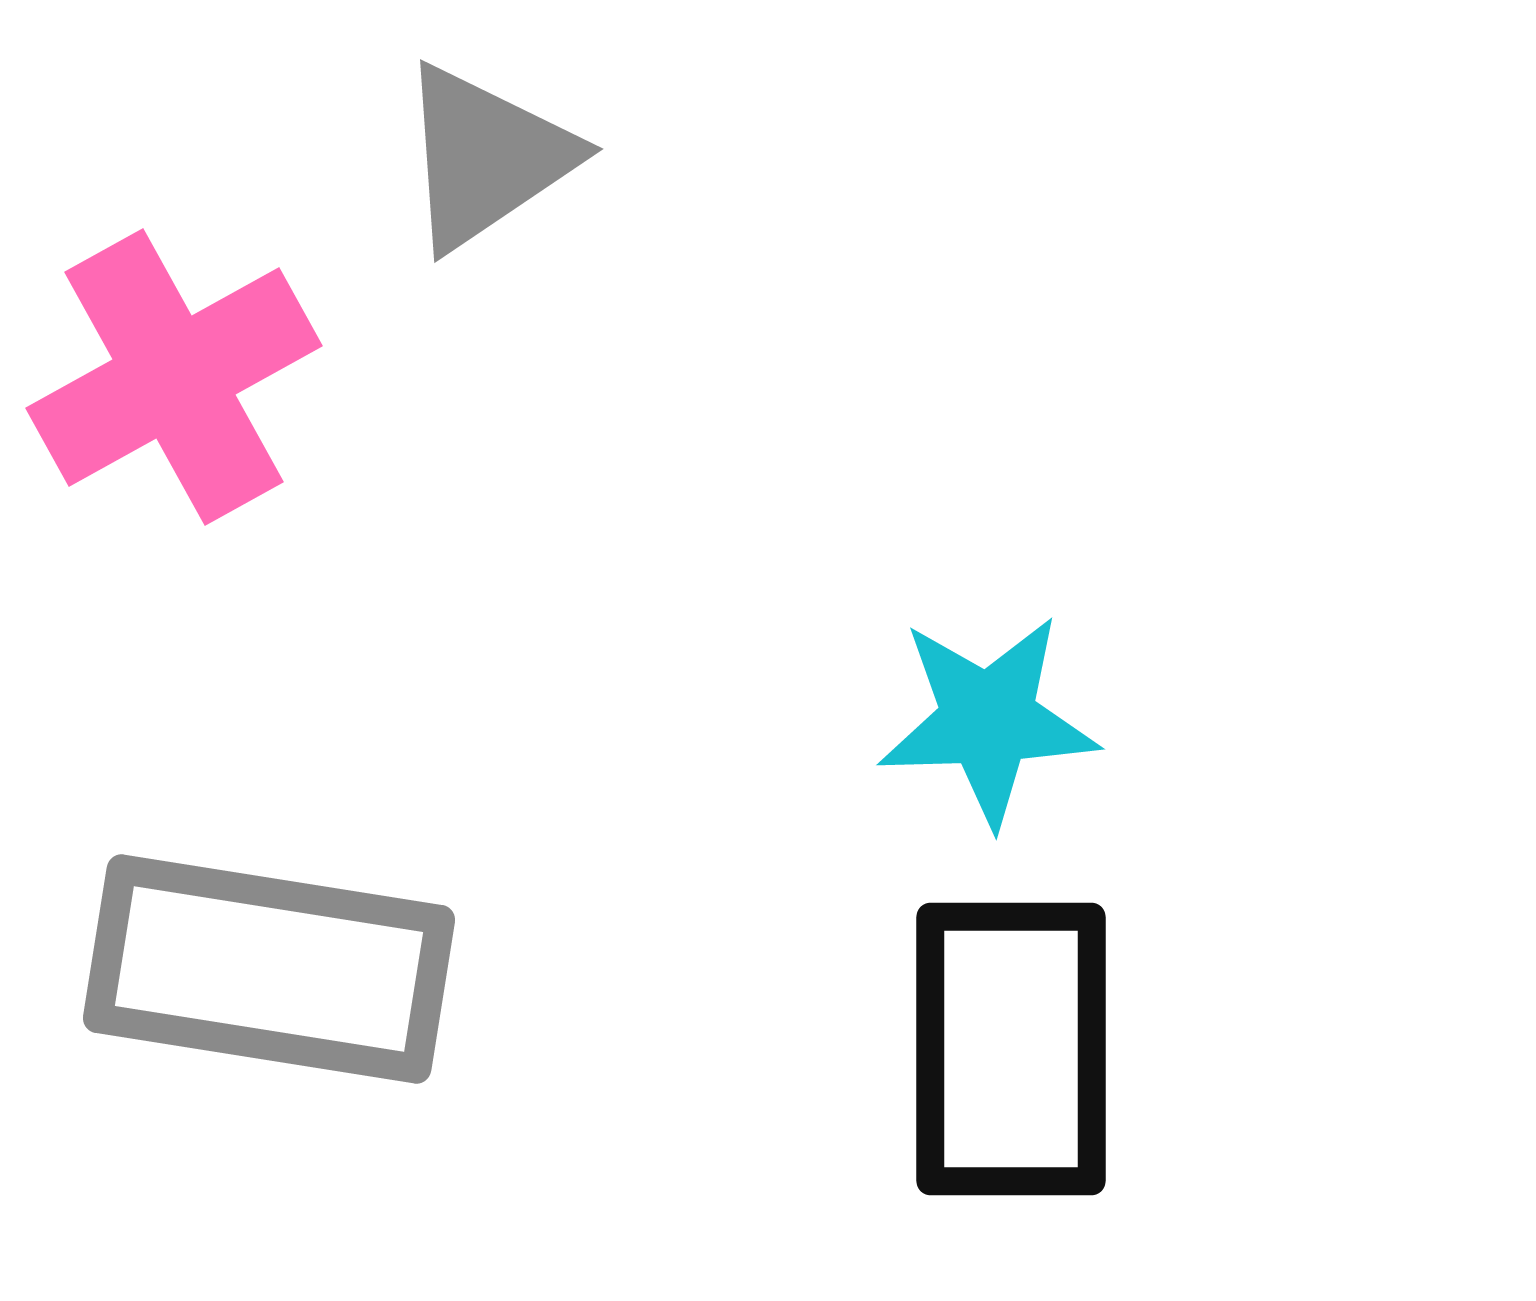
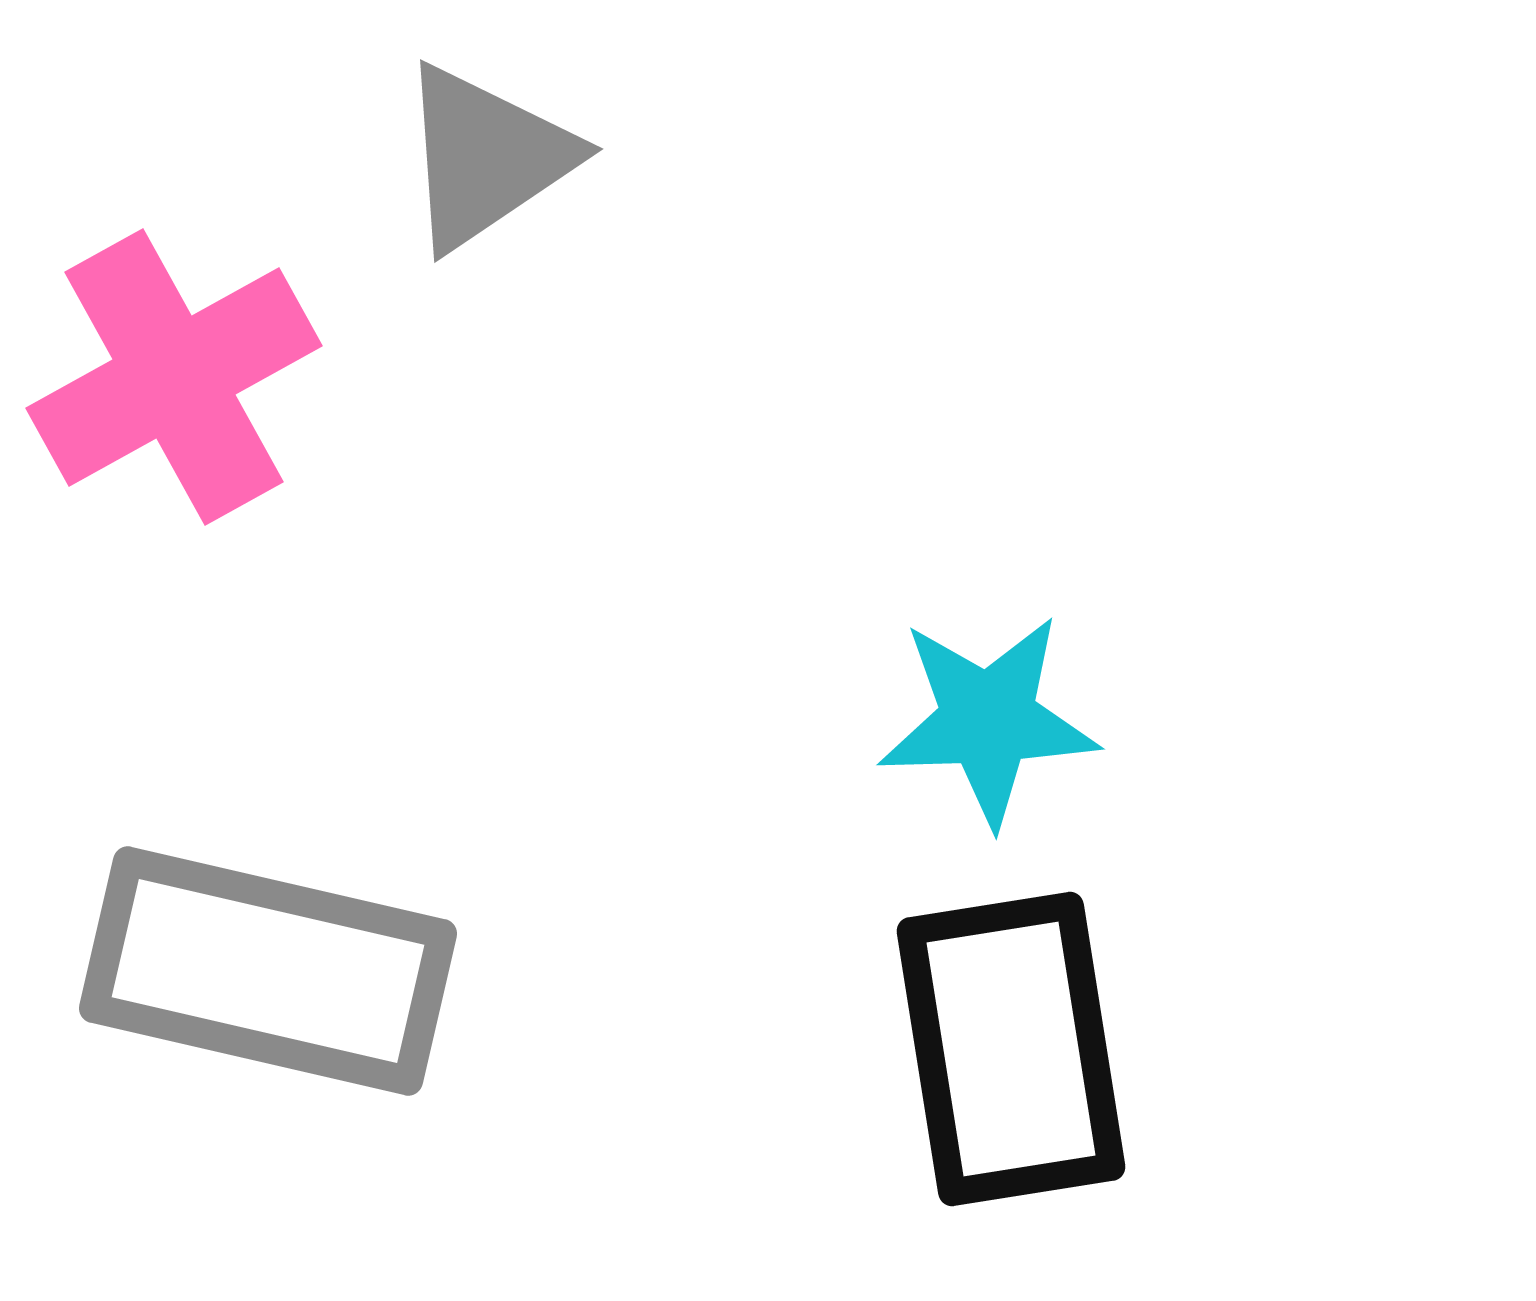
gray rectangle: moved 1 px left, 2 px down; rotated 4 degrees clockwise
black rectangle: rotated 9 degrees counterclockwise
